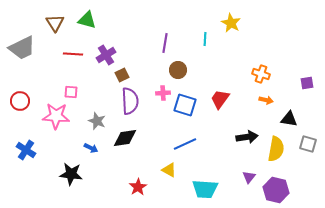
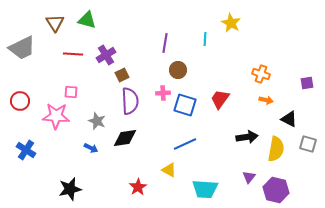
black triangle: rotated 18 degrees clockwise
black star: moved 1 px left, 15 px down; rotated 20 degrees counterclockwise
